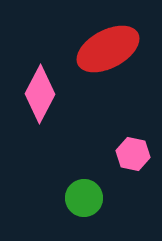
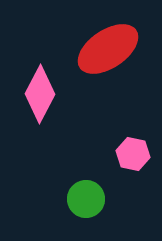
red ellipse: rotated 6 degrees counterclockwise
green circle: moved 2 px right, 1 px down
